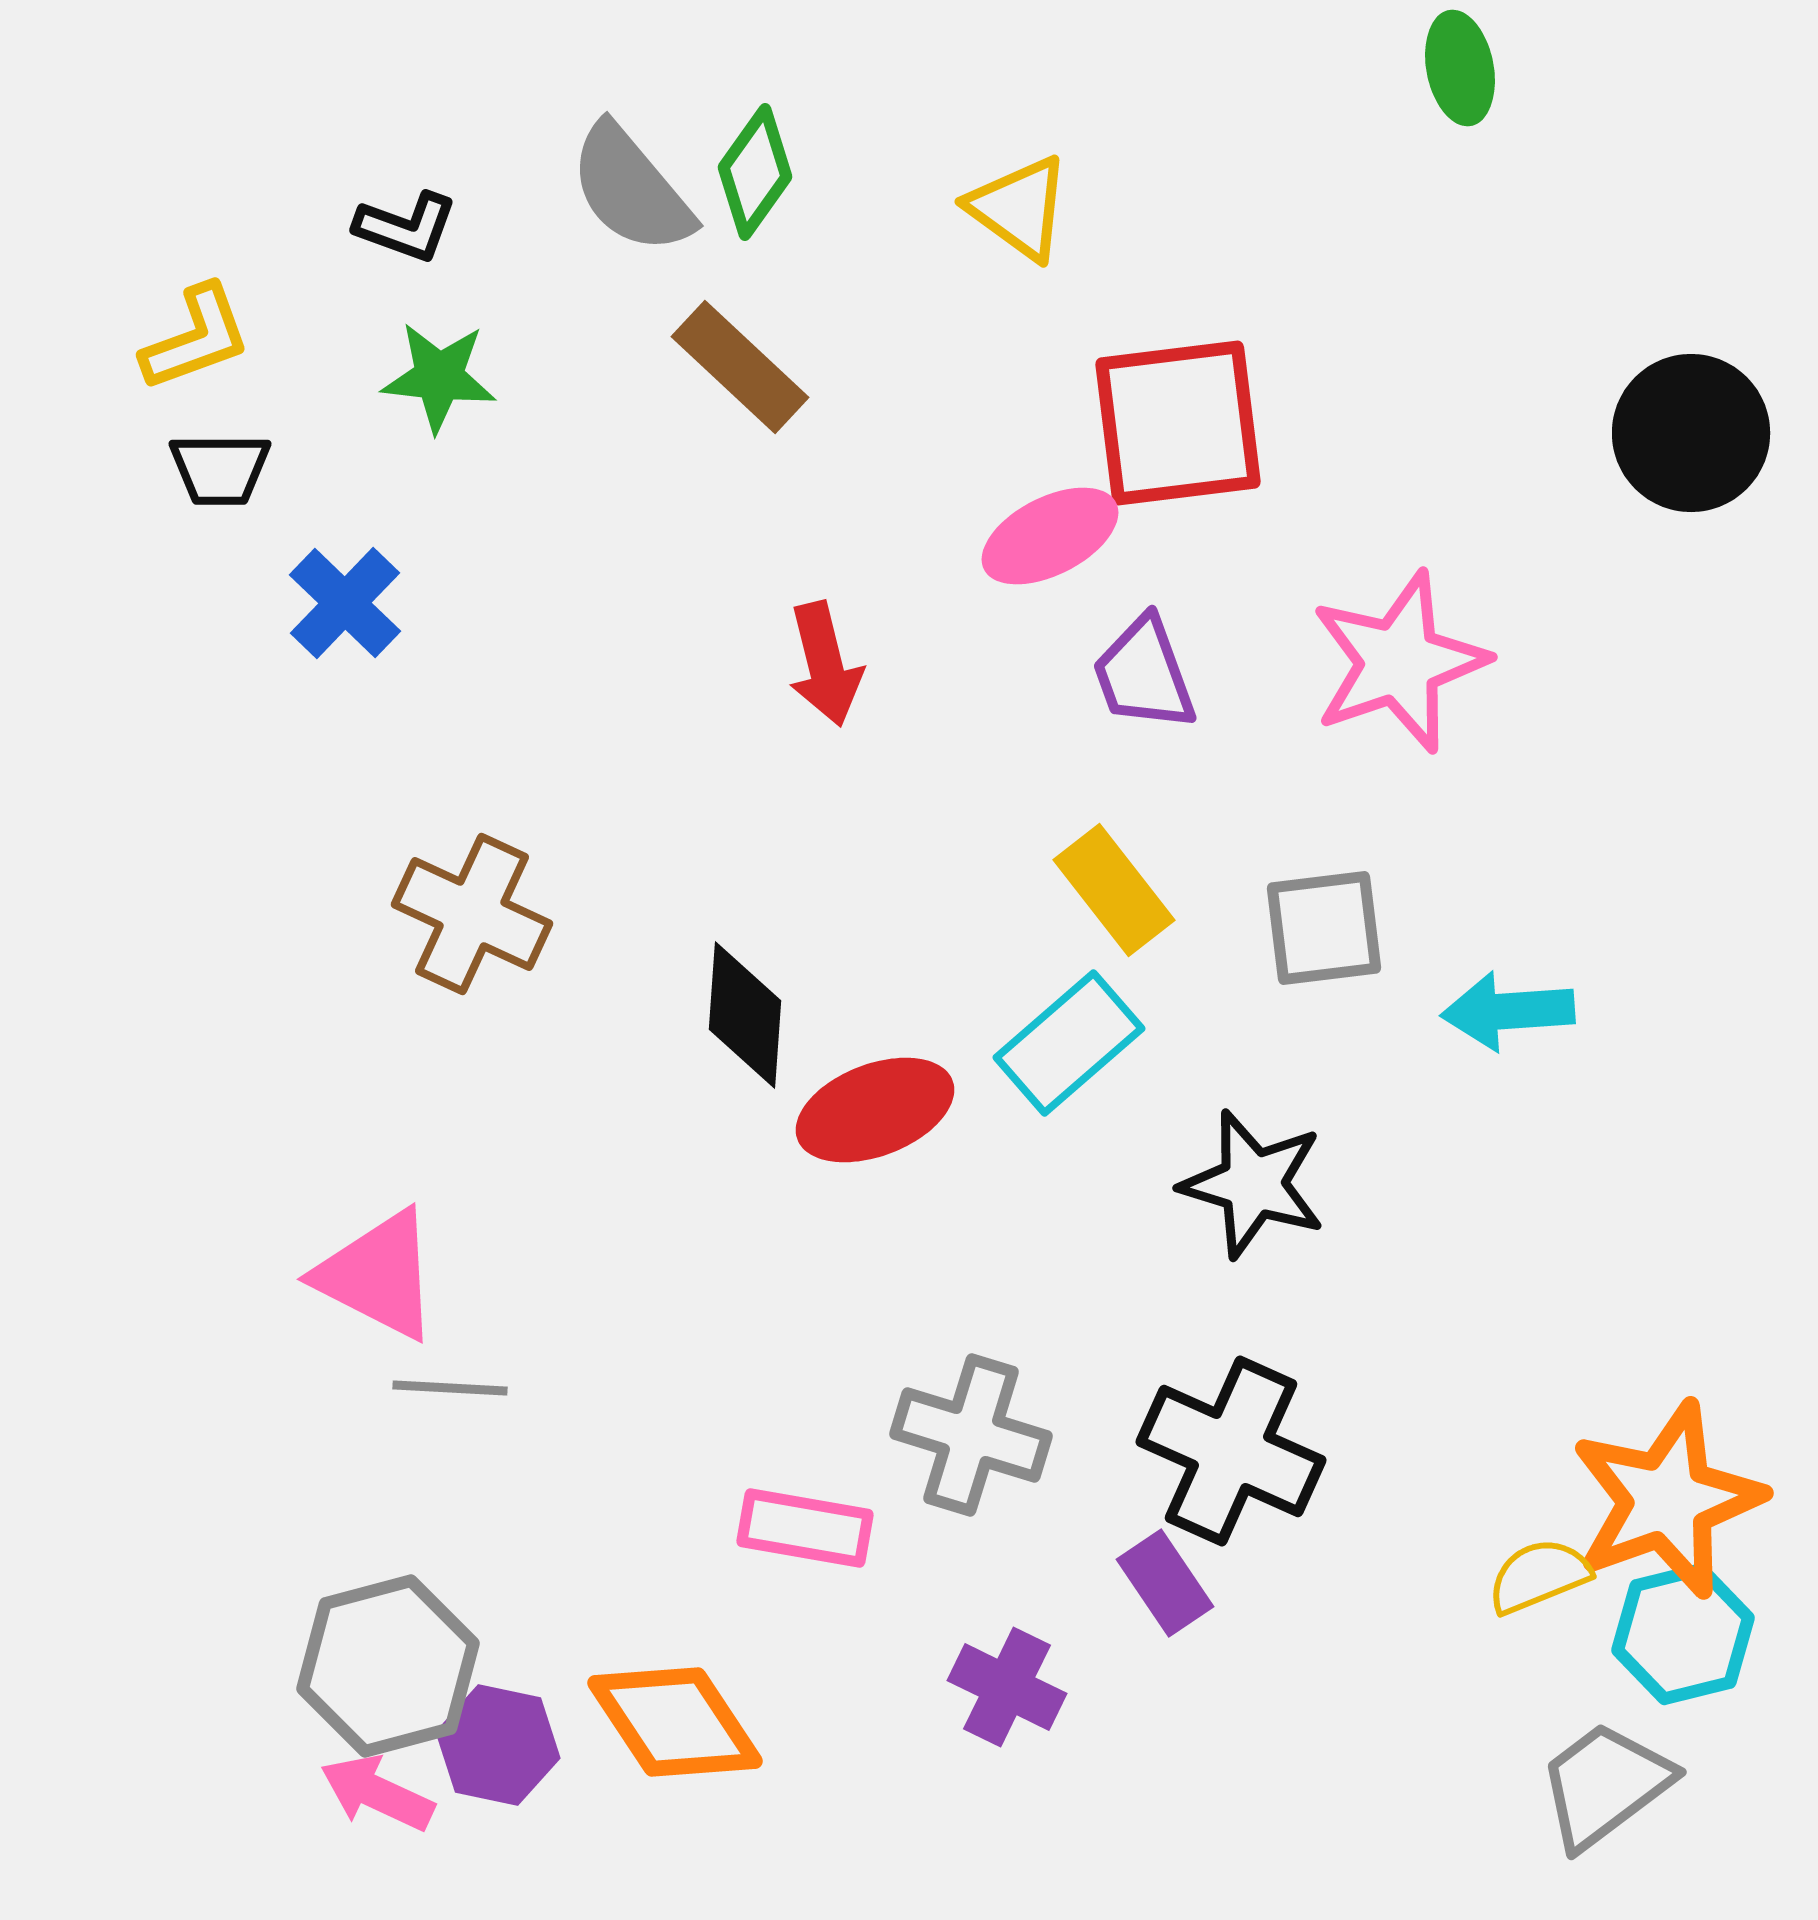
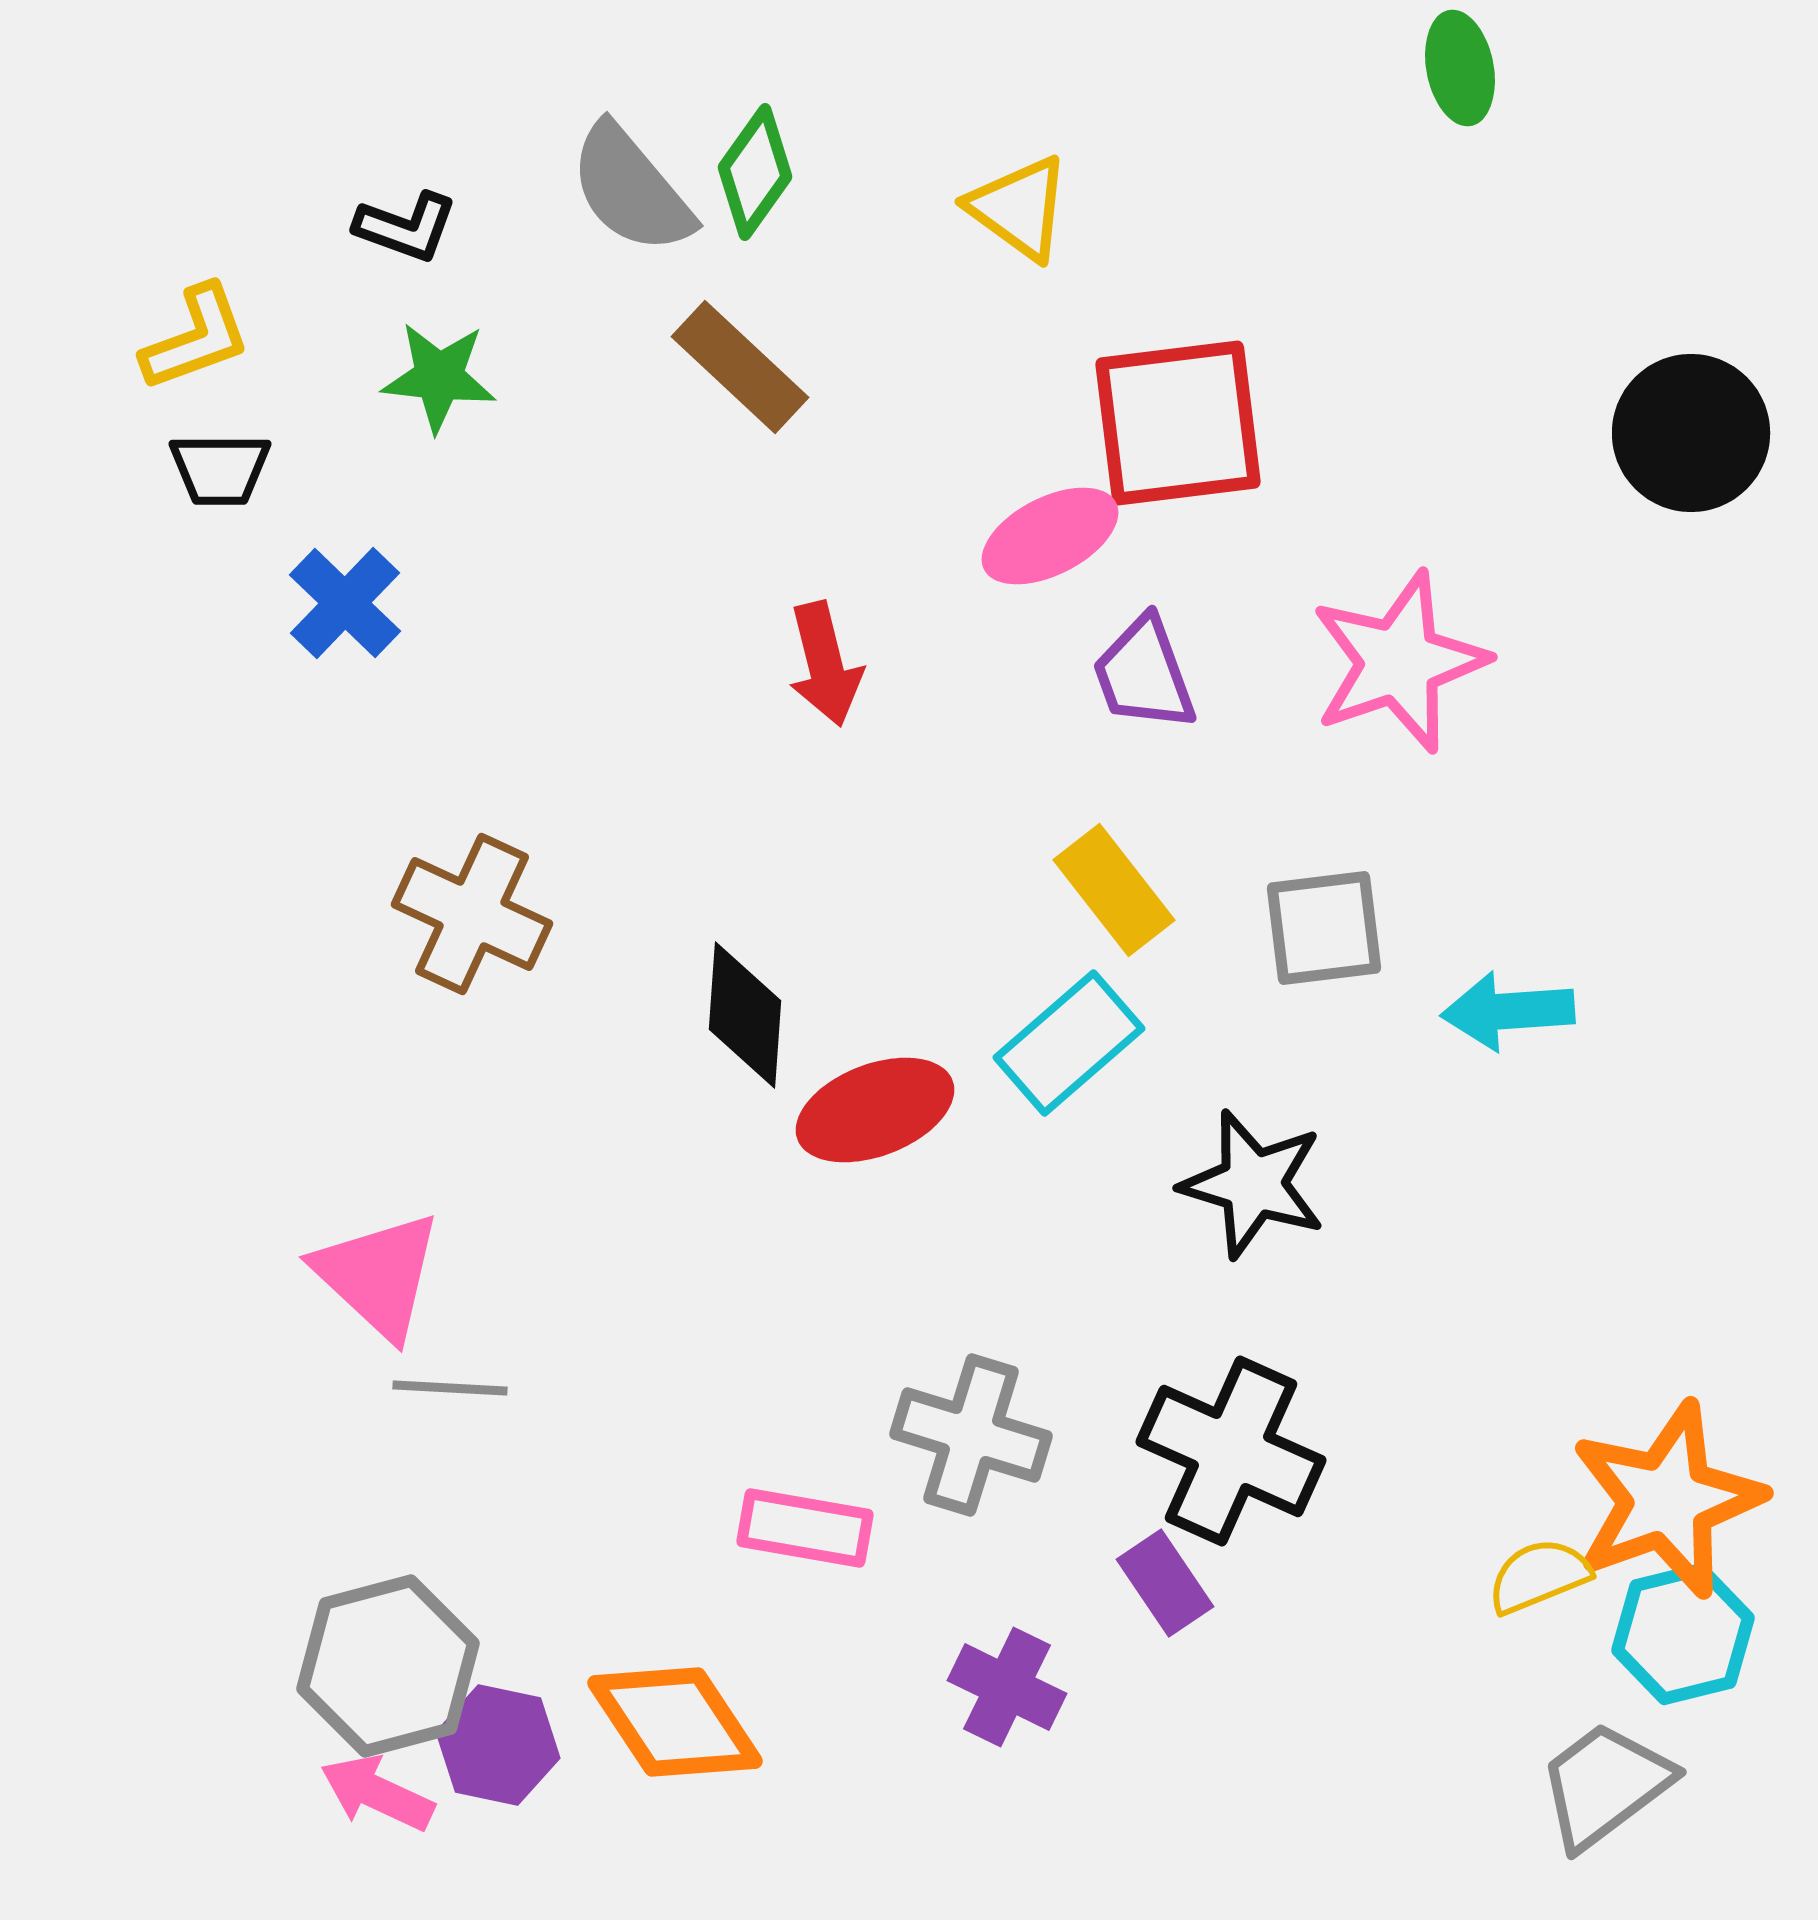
pink triangle: rotated 16 degrees clockwise
